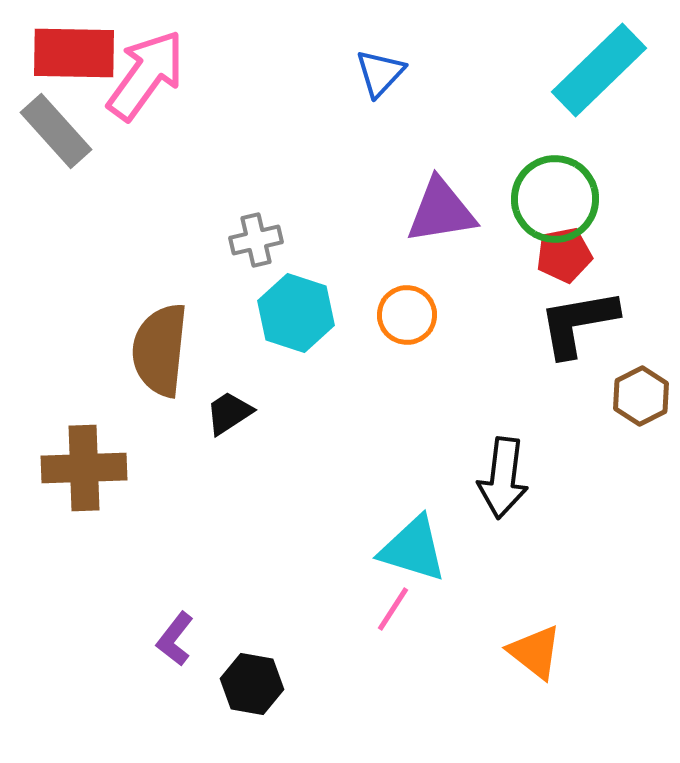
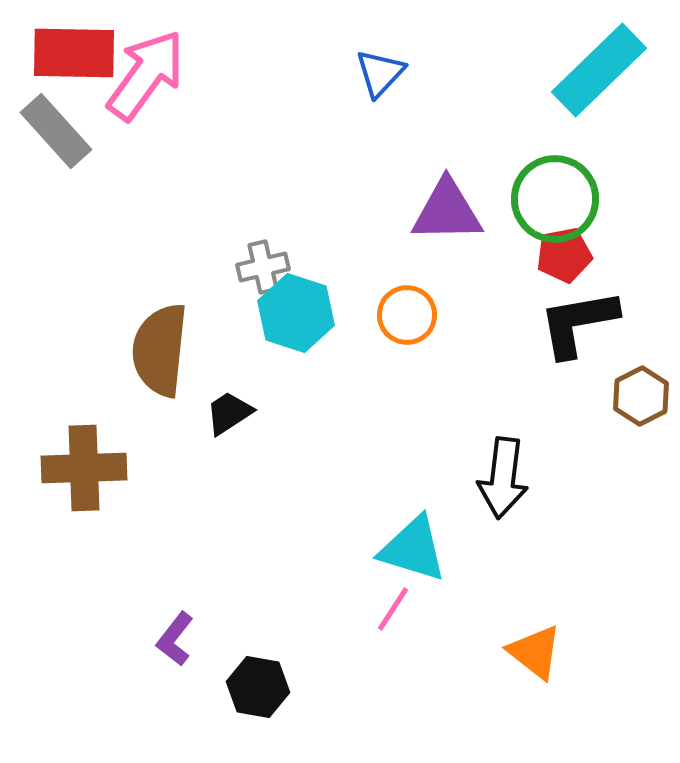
purple triangle: moved 6 px right; rotated 8 degrees clockwise
gray cross: moved 7 px right, 27 px down
black hexagon: moved 6 px right, 3 px down
